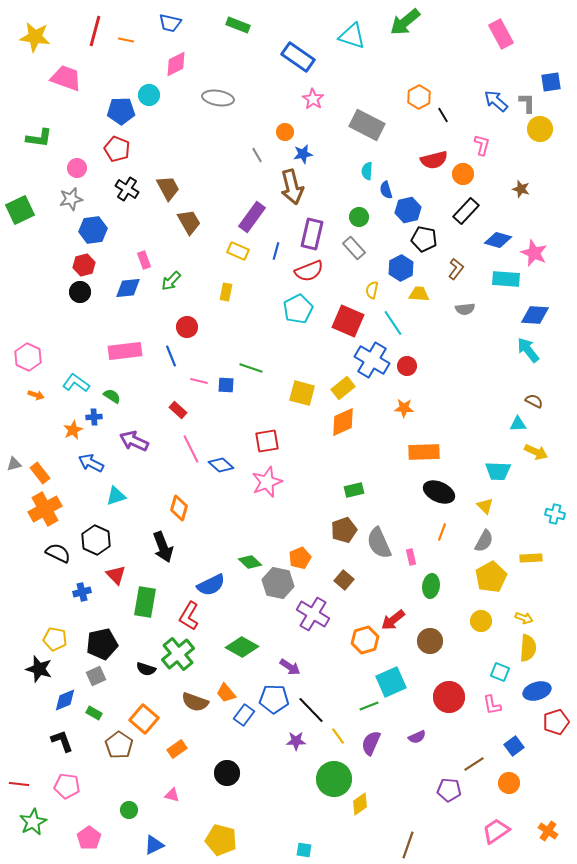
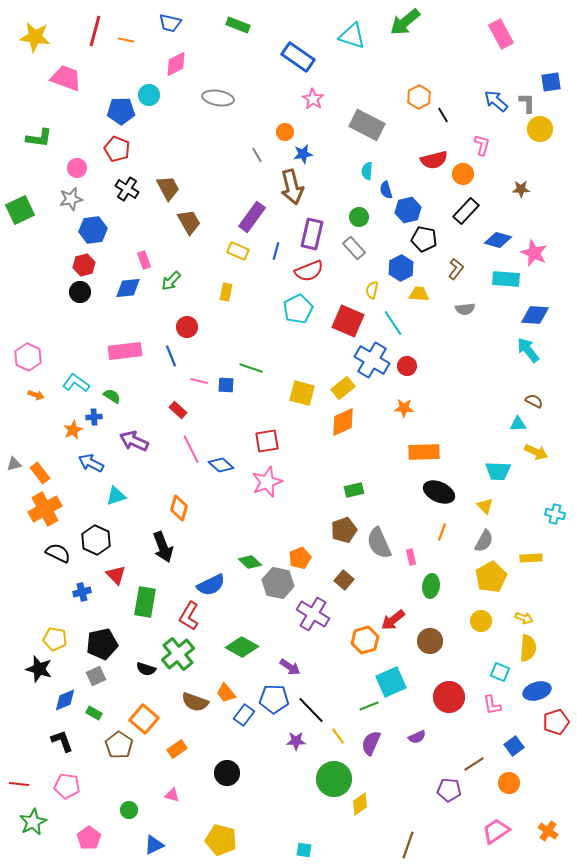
brown star at (521, 189): rotated 18 degrees counterclockwise
